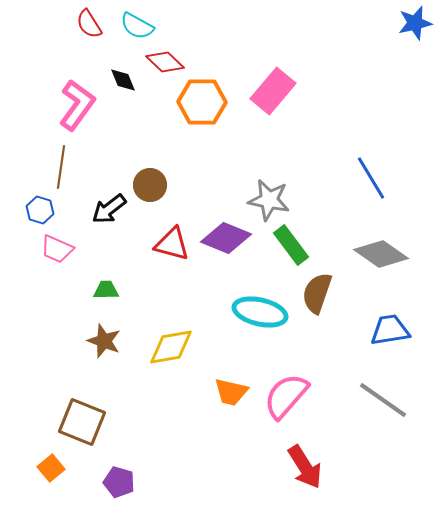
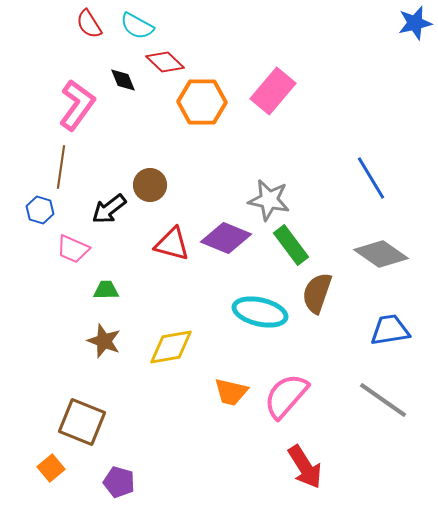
pink trapezoid: moved 16 px right
